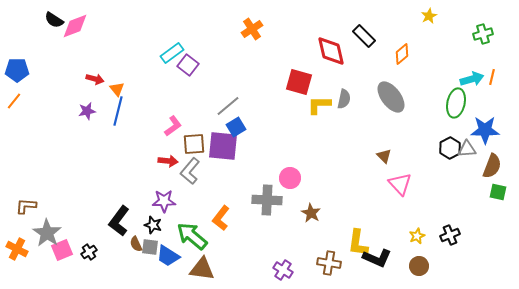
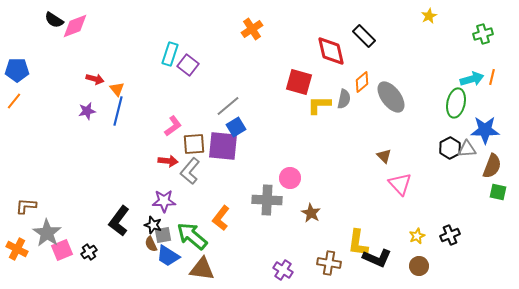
cyan rectangle at (172, 53): moved 2 px left, 1 px down; rotated 35 degrees counterclockwise
orange diamond at (402, 54): moved 40 px left, 28 px down
brown semicircle at (136, 244): moved 15 px right
gray square at (150, 247): moved 13 px right, 12 px up; rotated 18 degrees counterclockwise
